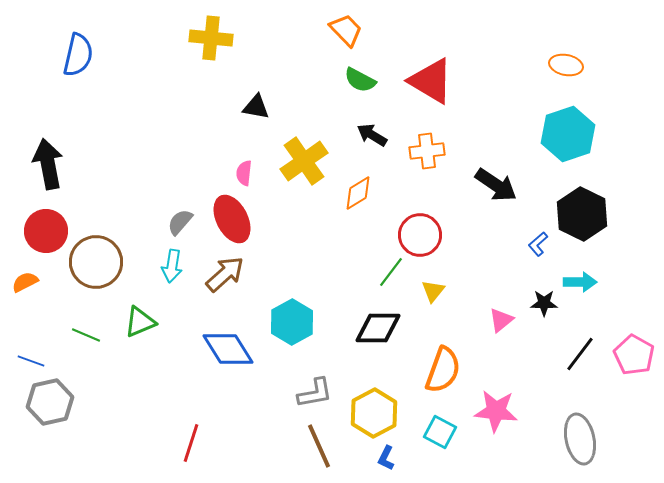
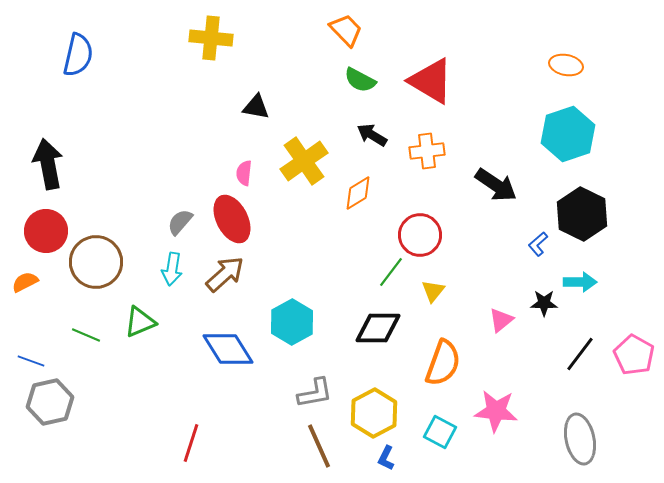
cyan arrow at (172, 266): moved 3 px down
orange semicircle at (443, 370): moved 7 px up
